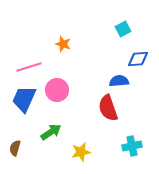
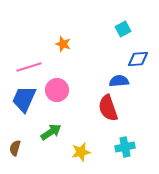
cyan cross: moved 7 px left, 1 px down
